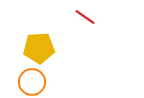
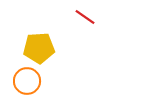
orange circle: moved 5 px left, 1 px up
